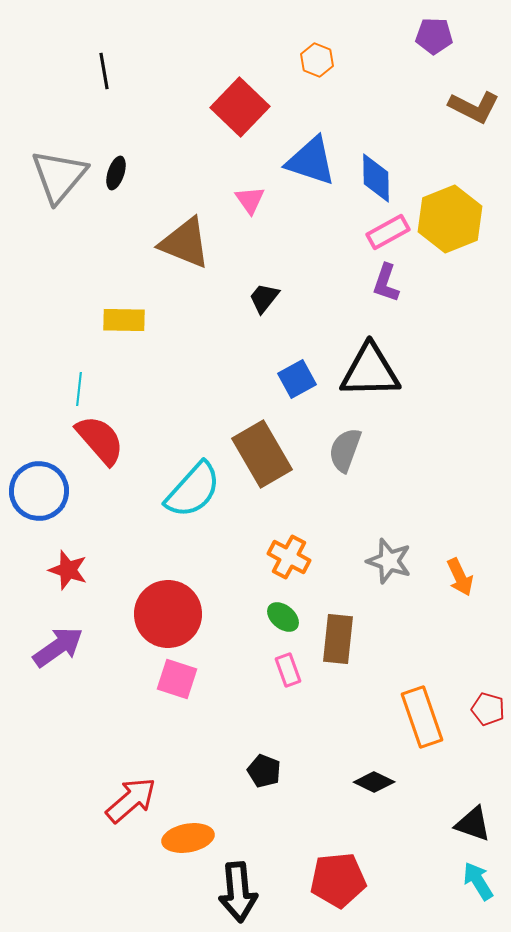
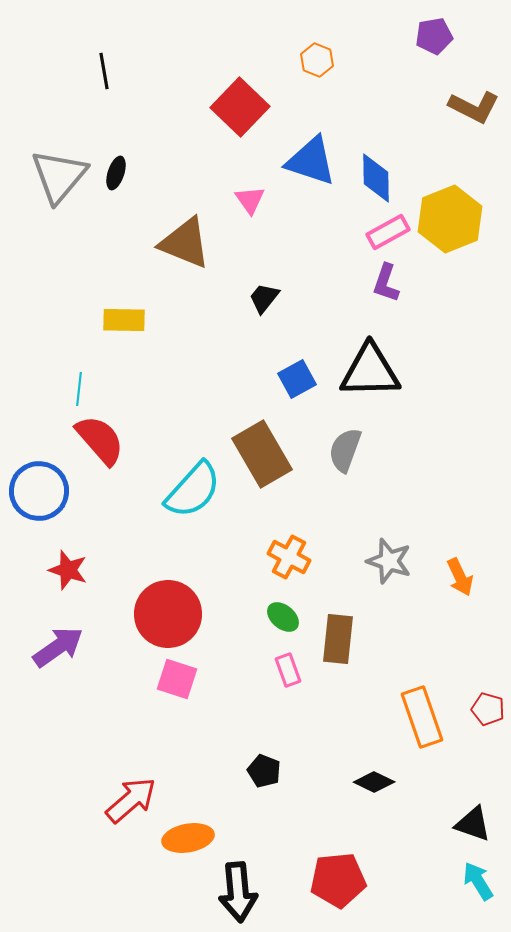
purple pentagon at (434, 36): rotated 12 degrees counterclockwise
